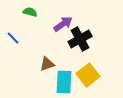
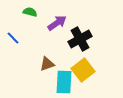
purple arrow: moved 6 px left, 1 px up
yellow square: moved 5 px left, 5 px up
